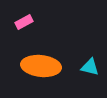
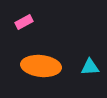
cyan triangle: rotated 18 degrees counterclockwise
